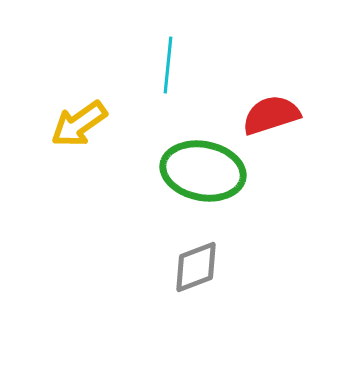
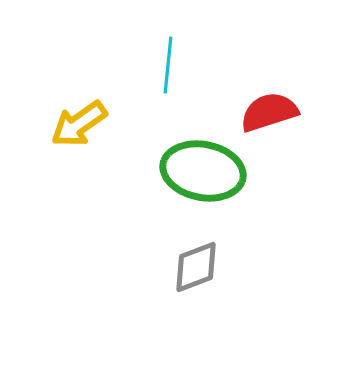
red semicircle: moved 2 px left, 3 px up
